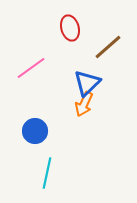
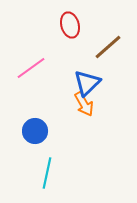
red ellipse: moved 3 px up
orange arrow: rotated 55 degrees counterclockwise
